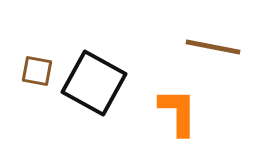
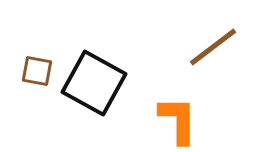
brown line: rotated 48 degrees counterclockwise
orange L-shape: moved 8 px down
